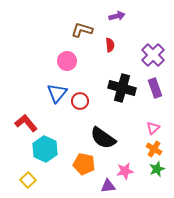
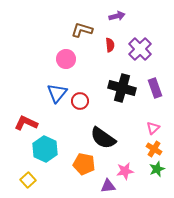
purple cross: moved 13 px left, 6 px up
pink circle: moved 1 px left, 2 px up
red L-shape: rotated 25 degrees counterclockwise
